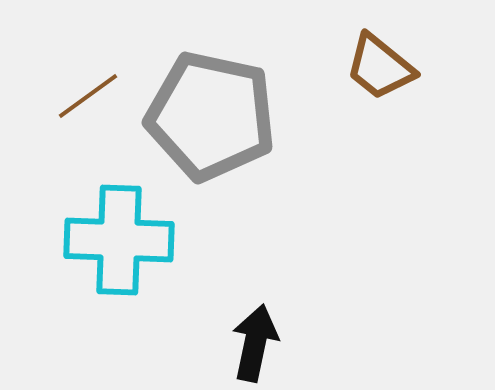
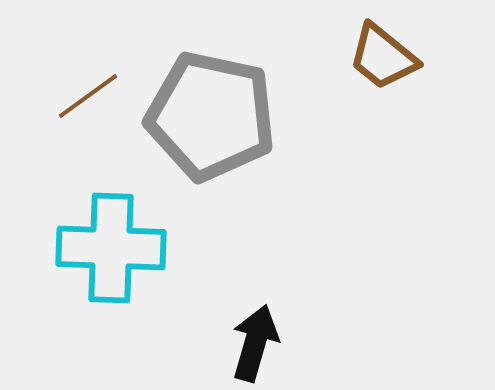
brown trapezoid: moved 3 px right, 10 px up
cyan cross: moved 8 px left, 8 px down
black arrow: rotated 4 degrees clockwise
